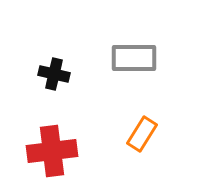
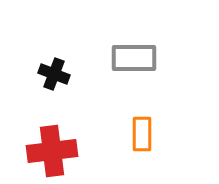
black cross: rotated 8 degrees clockwise
orange rectangle: rotated 32 degrees counterclockwise
